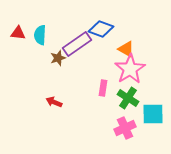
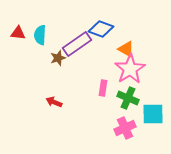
green cross: rotated 10 degrees counterclockwise
